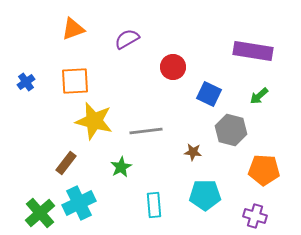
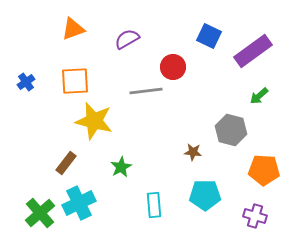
purple rectangle: rotated 45 degrees counterclockwise
blue square: moved 58 px up
gray line: moved 40 px up
